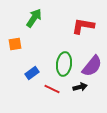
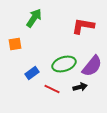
green ellipse: rotated 65 degrees clockwise
